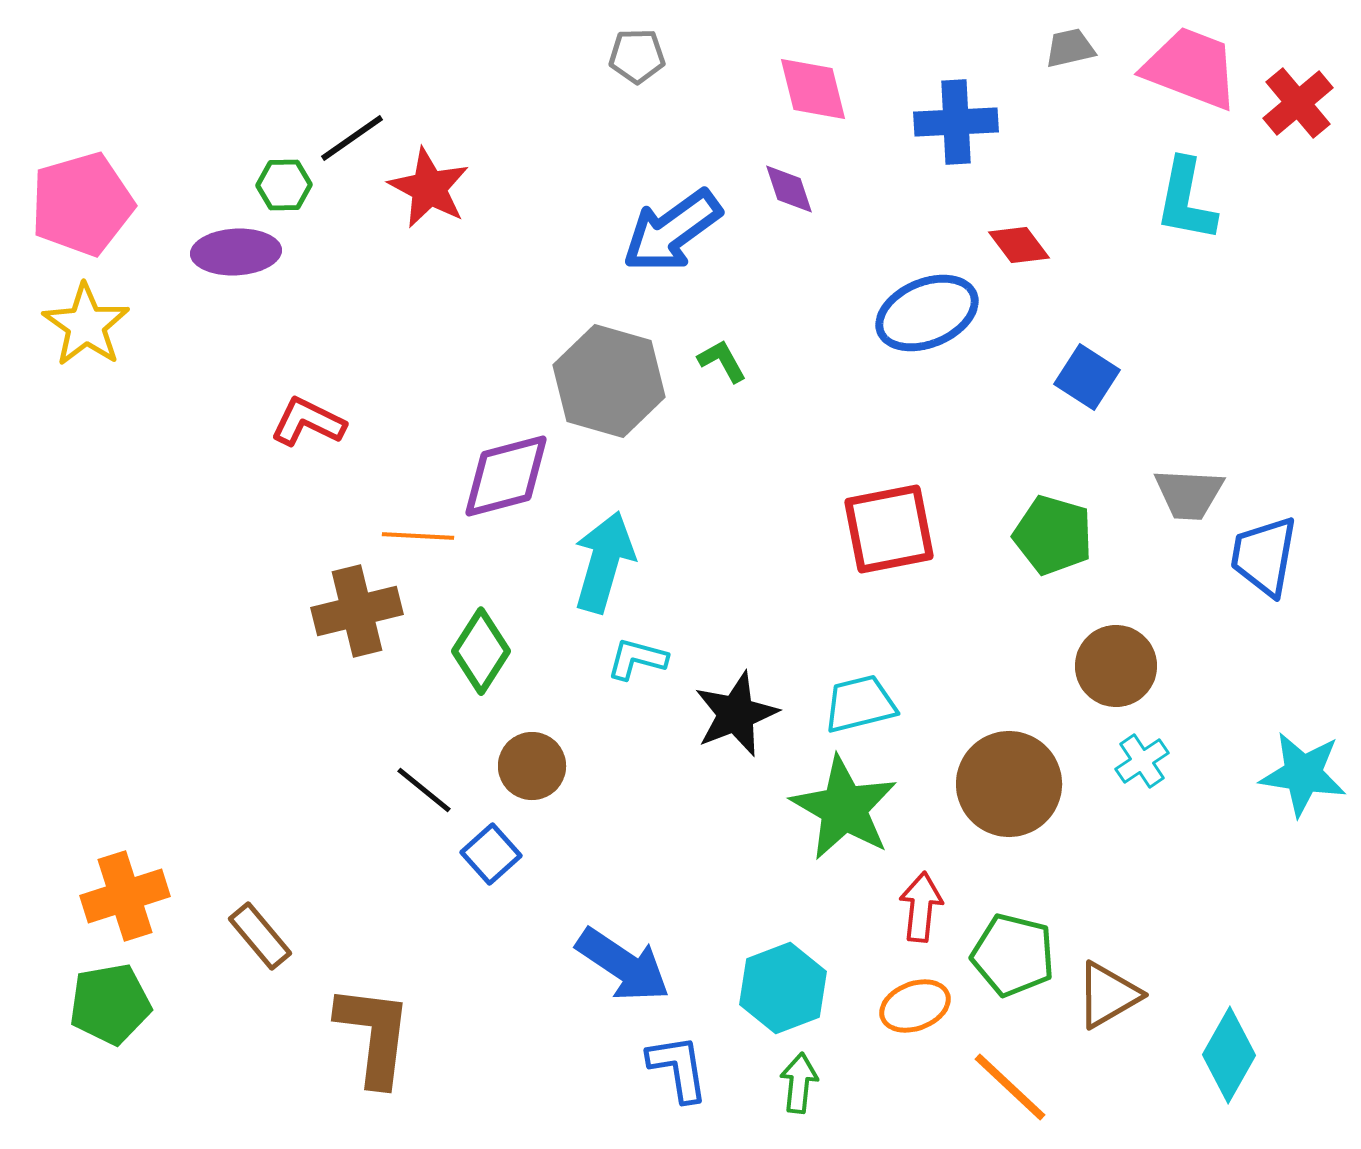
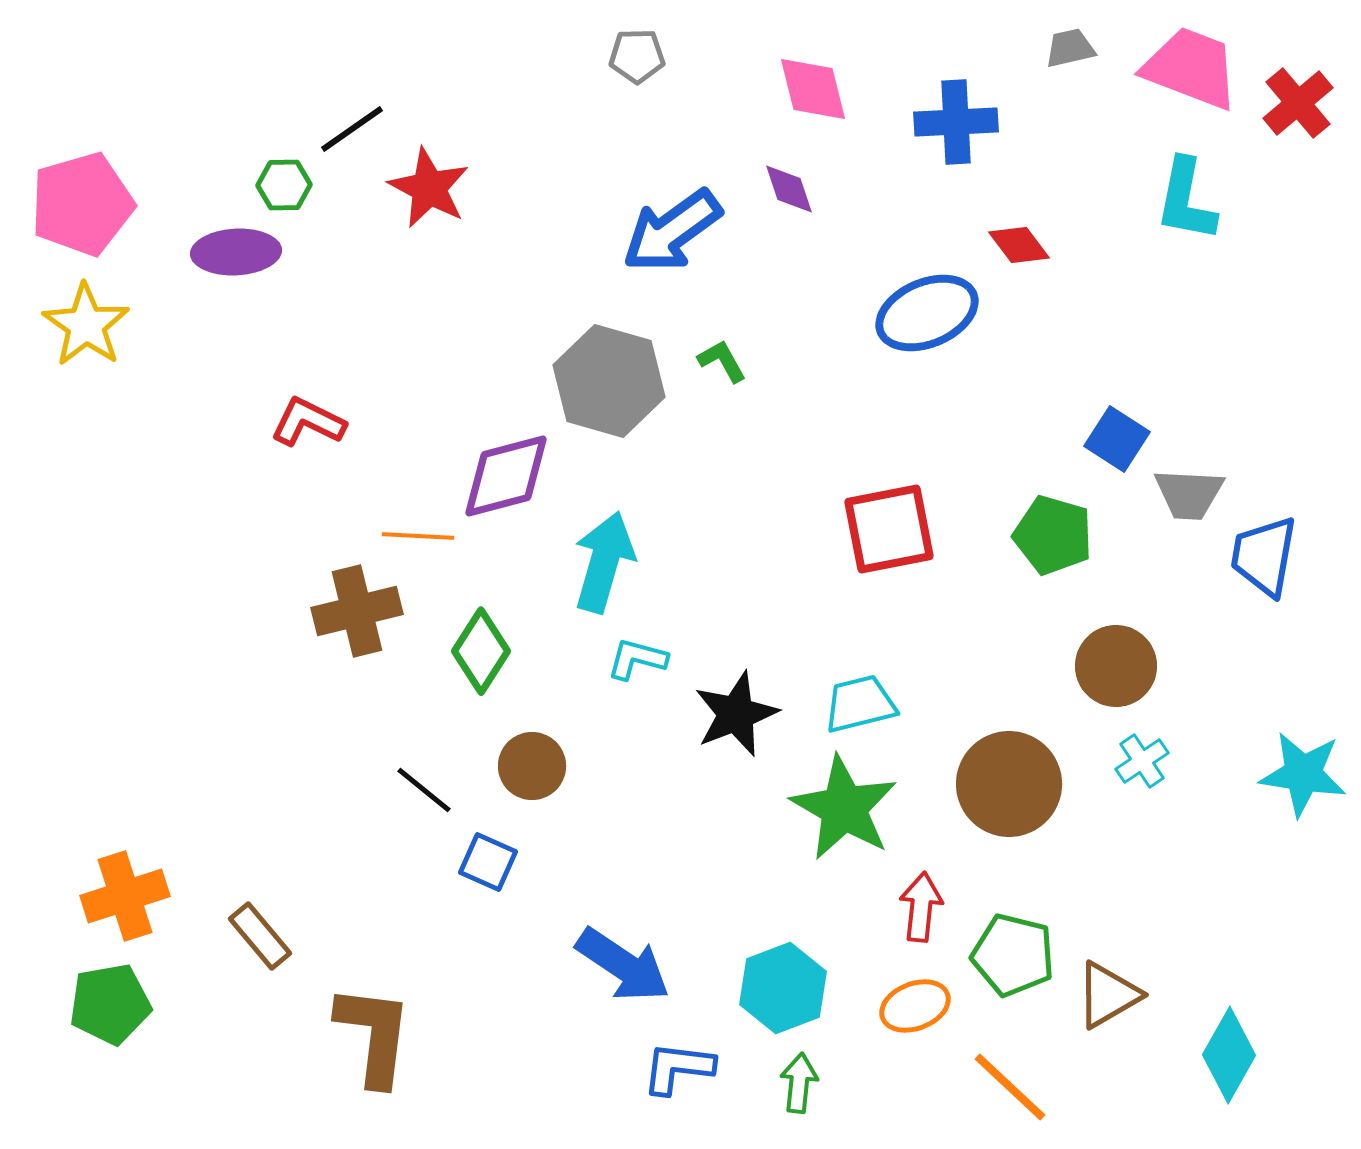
black line at (352, 138): moved 9 px up
blue square at (1087, 377): moved 30 px right, 62 px down
blue square at (491, 854): moved 3 px left, 8 px down; rotated 24 degrees counterclockwise
blue L-shape at (678, 1068): rotated 74 degrees counterclockwise
